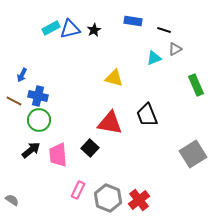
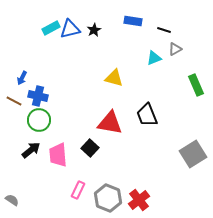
blue arrow: moved 3 px down
